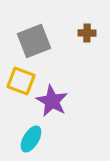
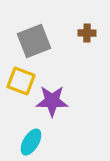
purple star: rotated 28 degrees counterclockwise
cyan ellipse: moved 3 px down
